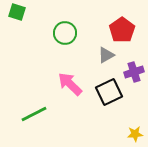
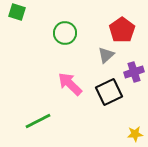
gray triangle: rotated 12 degrees counterclockwise
green line: moved 4 px right, 7 px down
